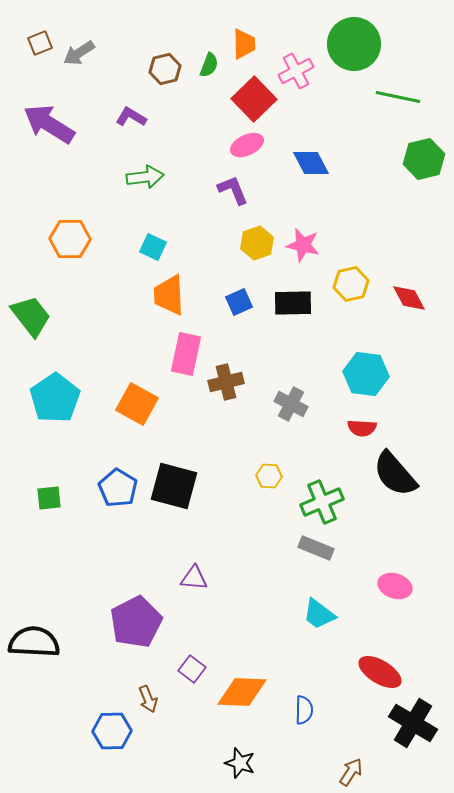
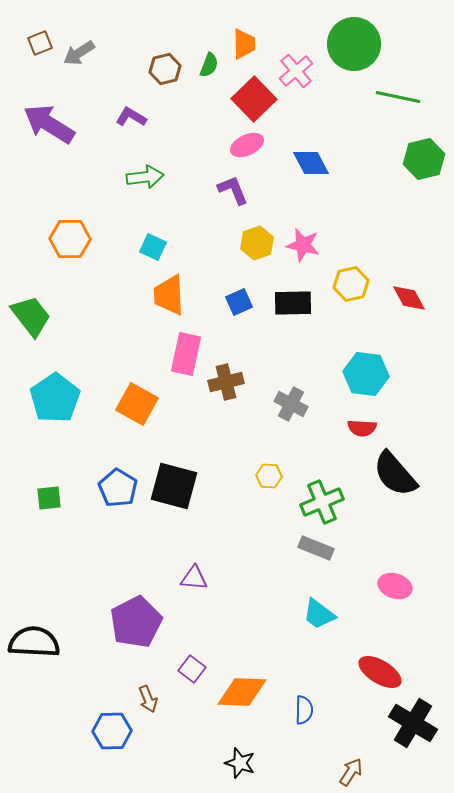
pink cross at (296, 71): rotated 12 degrees counterclockwise
